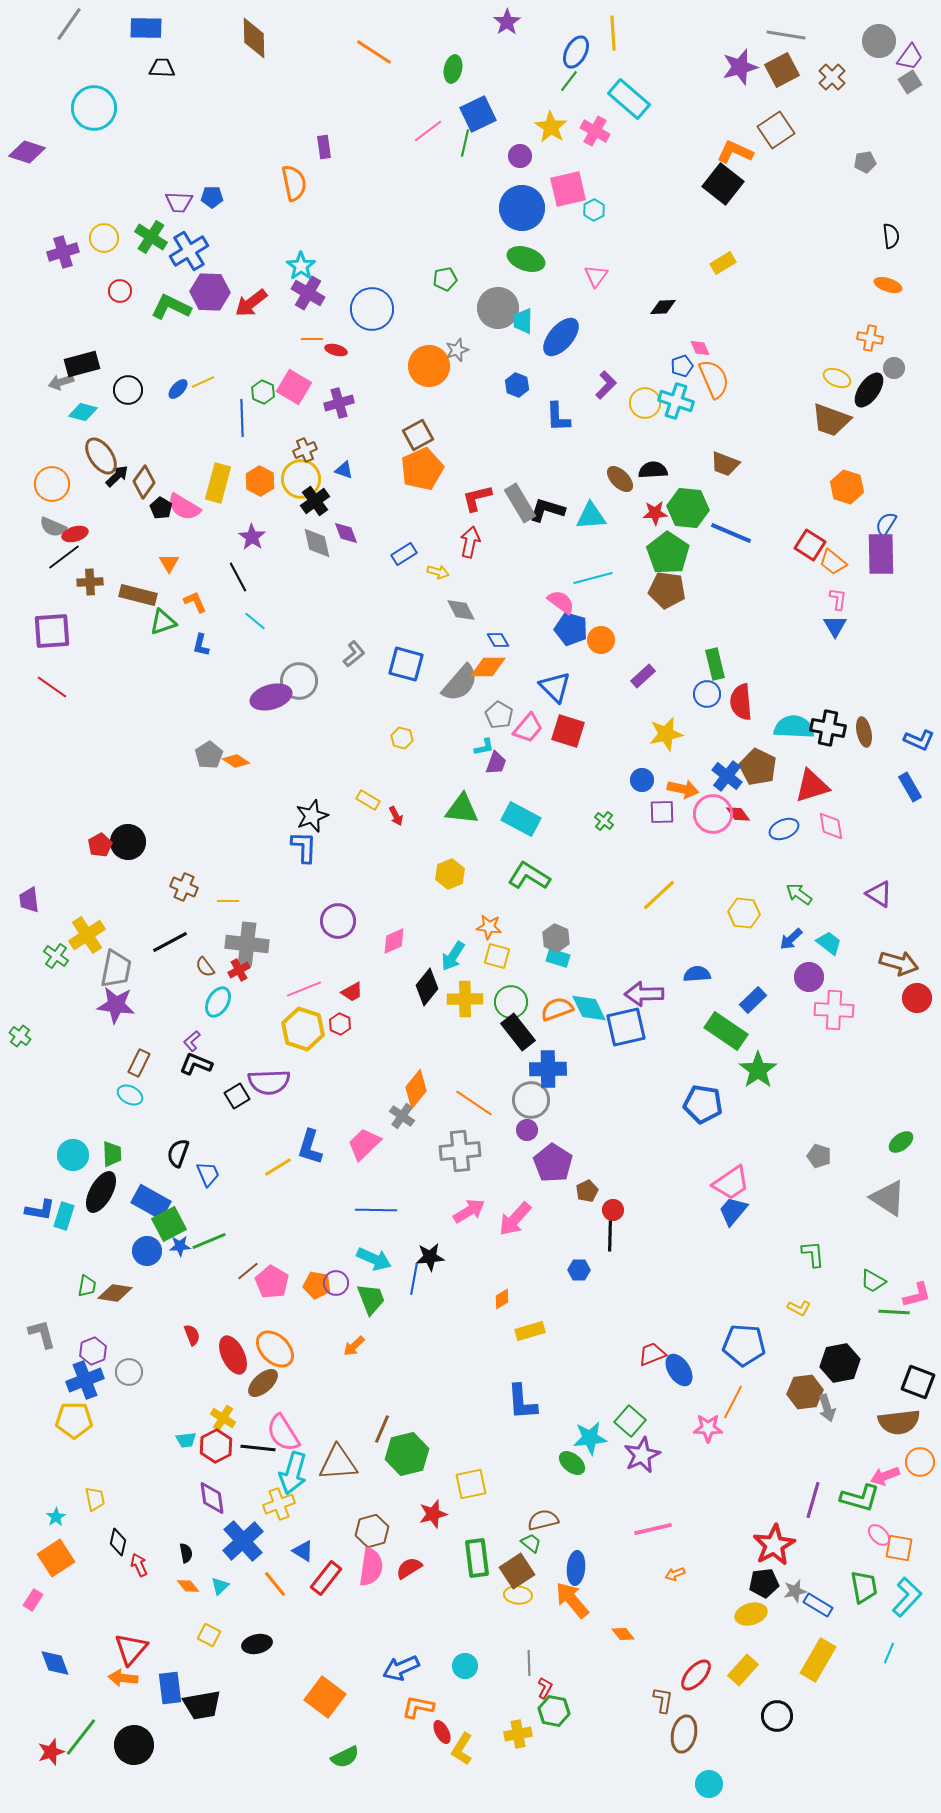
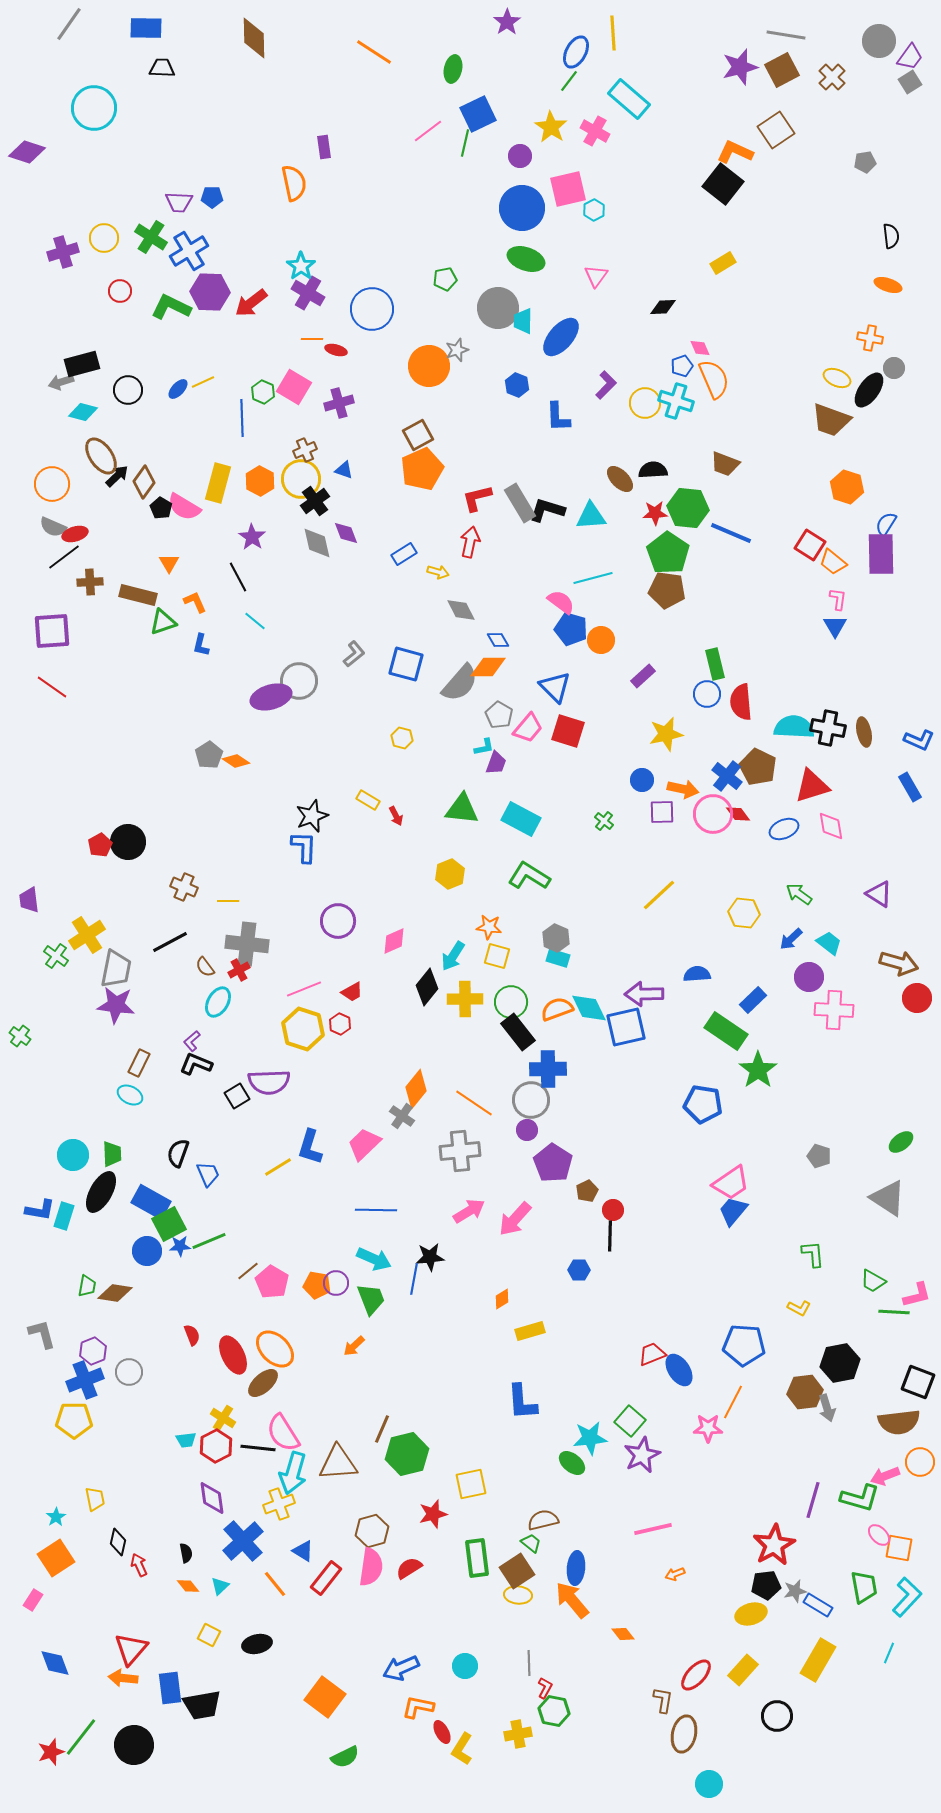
black pentagon at (764, 1583): moved 2 px right, 2 px down
